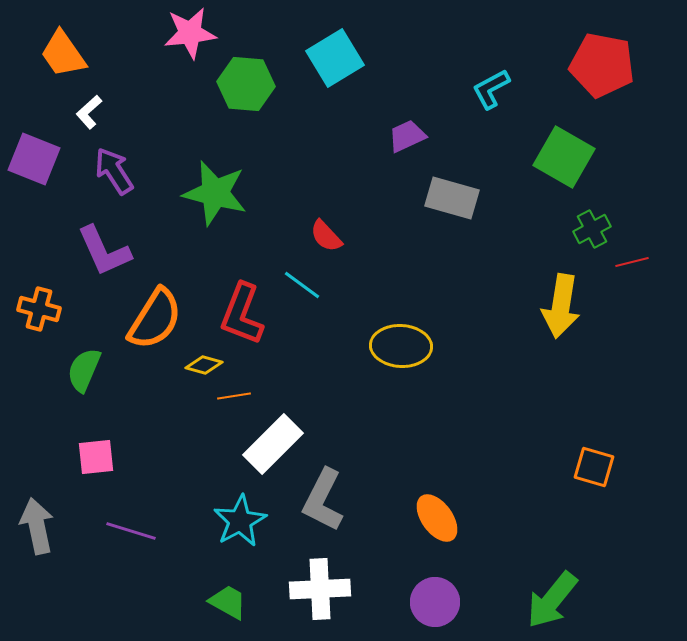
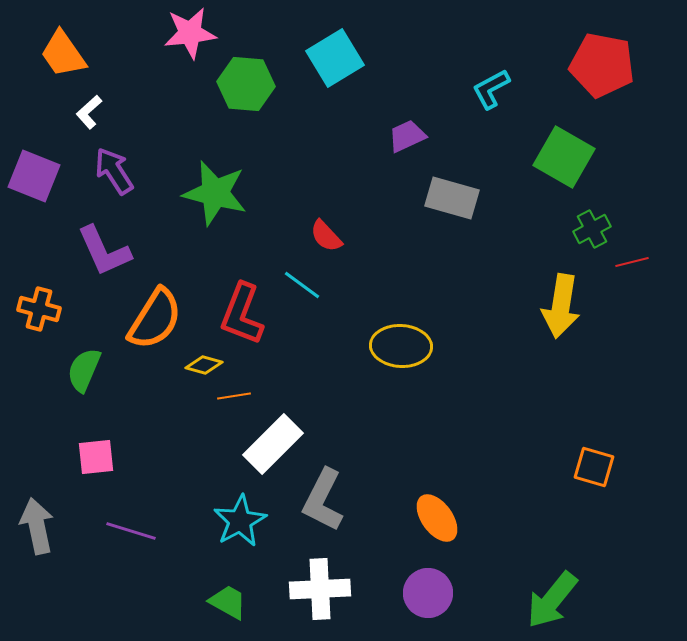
purple square: moved 17 px down
purple circle: moved 7 px left, 9 px up
